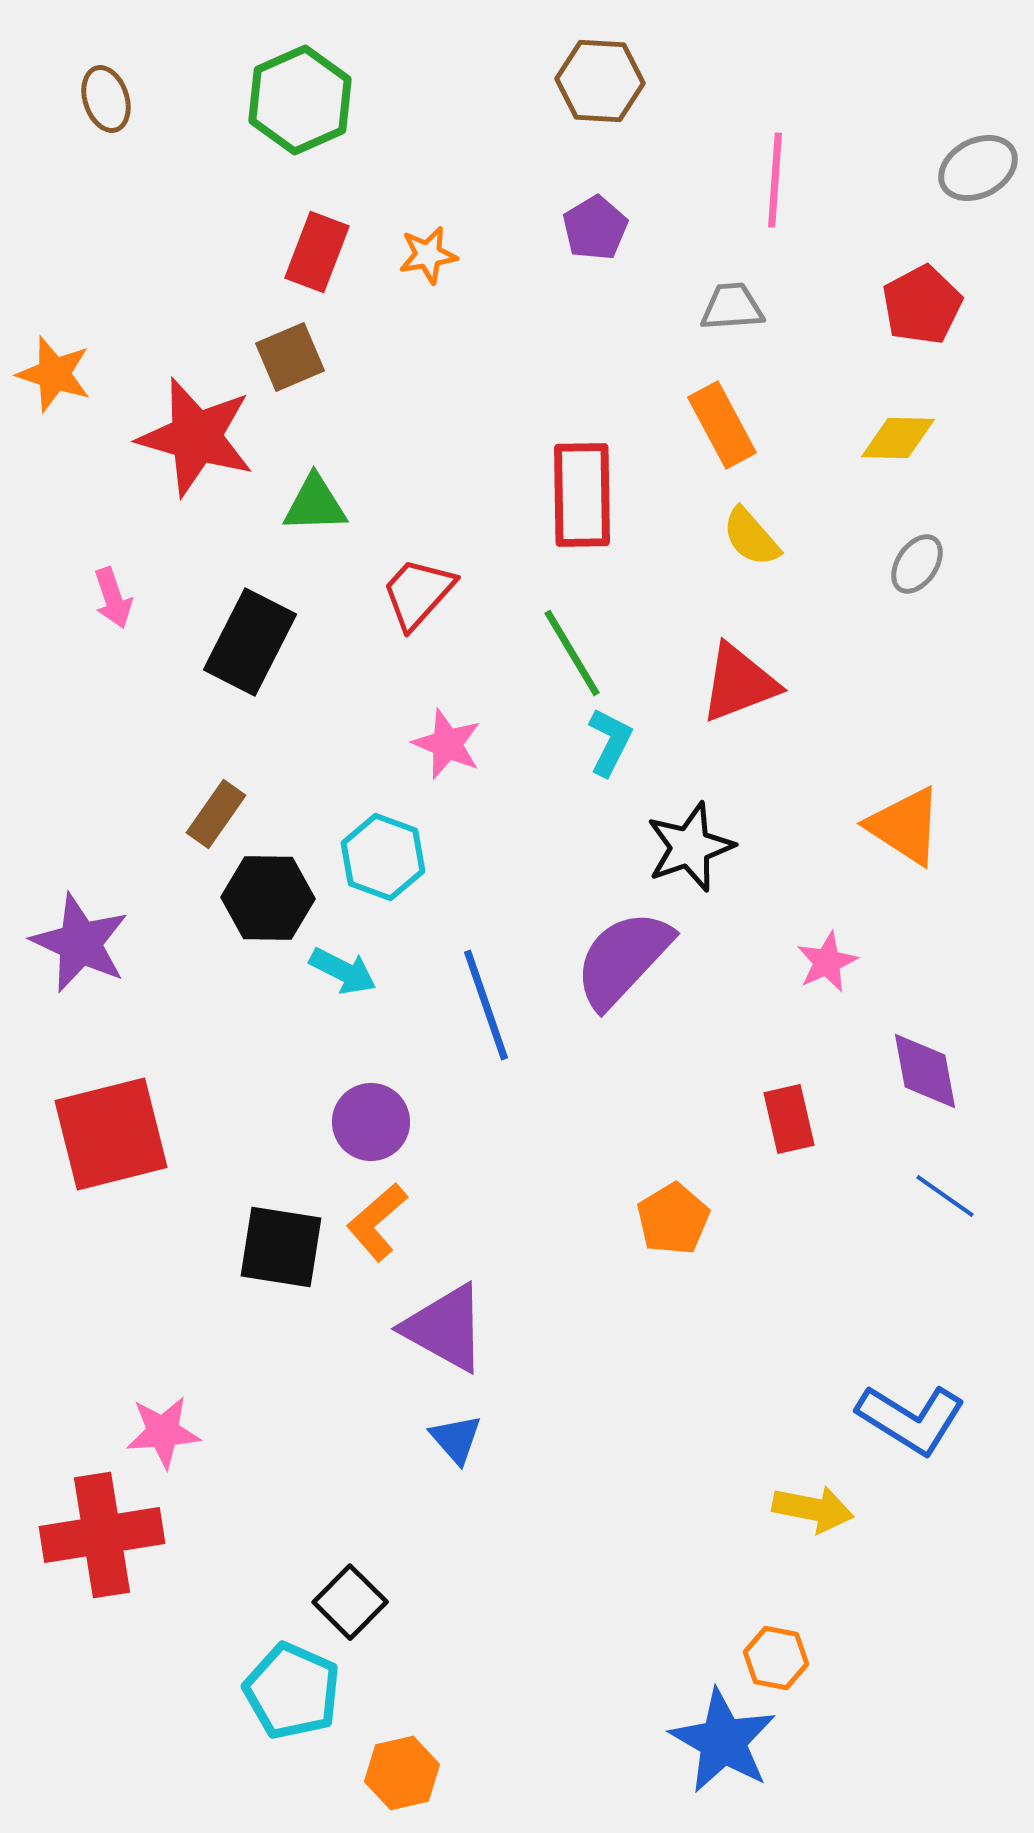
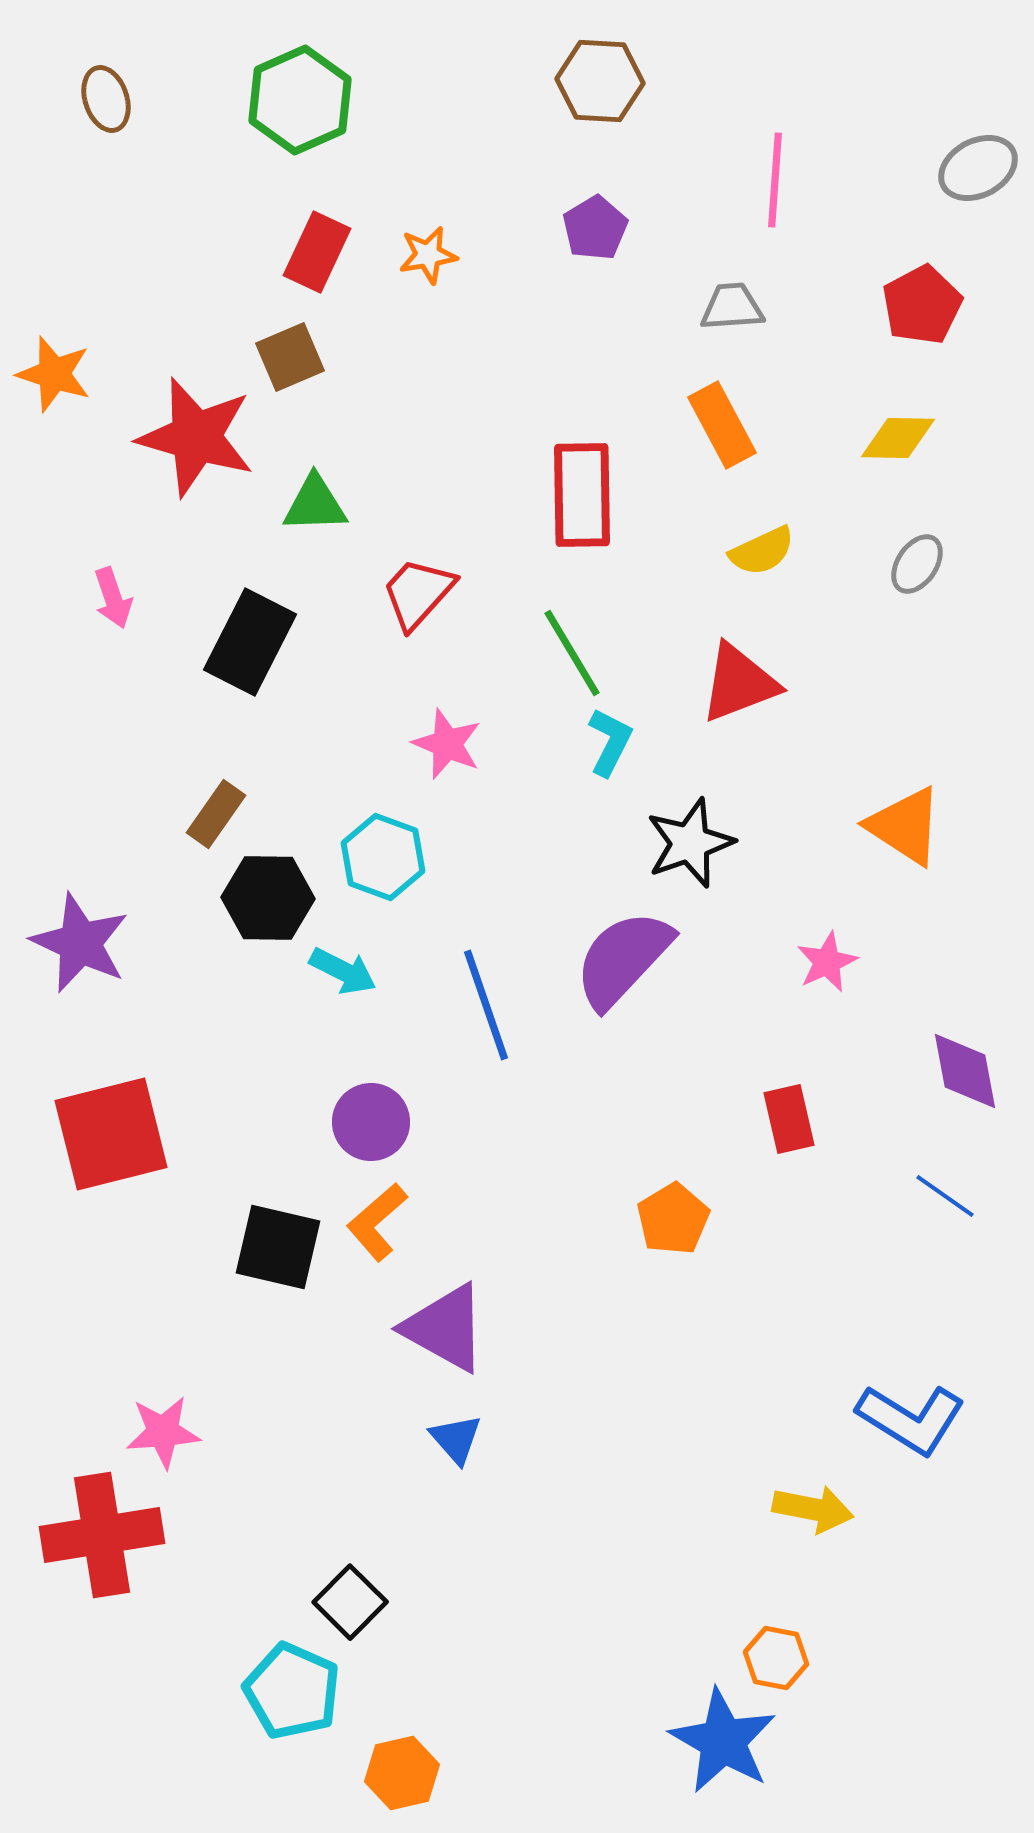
red rectangle at (317, 252): rotated 4 degrees clockwise
yellow semicircle at (751, 537): moved 11 px right, 14 px down; rotated 74 degrees counterclockwise
black star at (690, 847): moved 4 px up
purple diamond at (925, 1071): moved 40 px right
black square at (281, 1247): moved 3 px left; rotated 4 degrees clockwise
